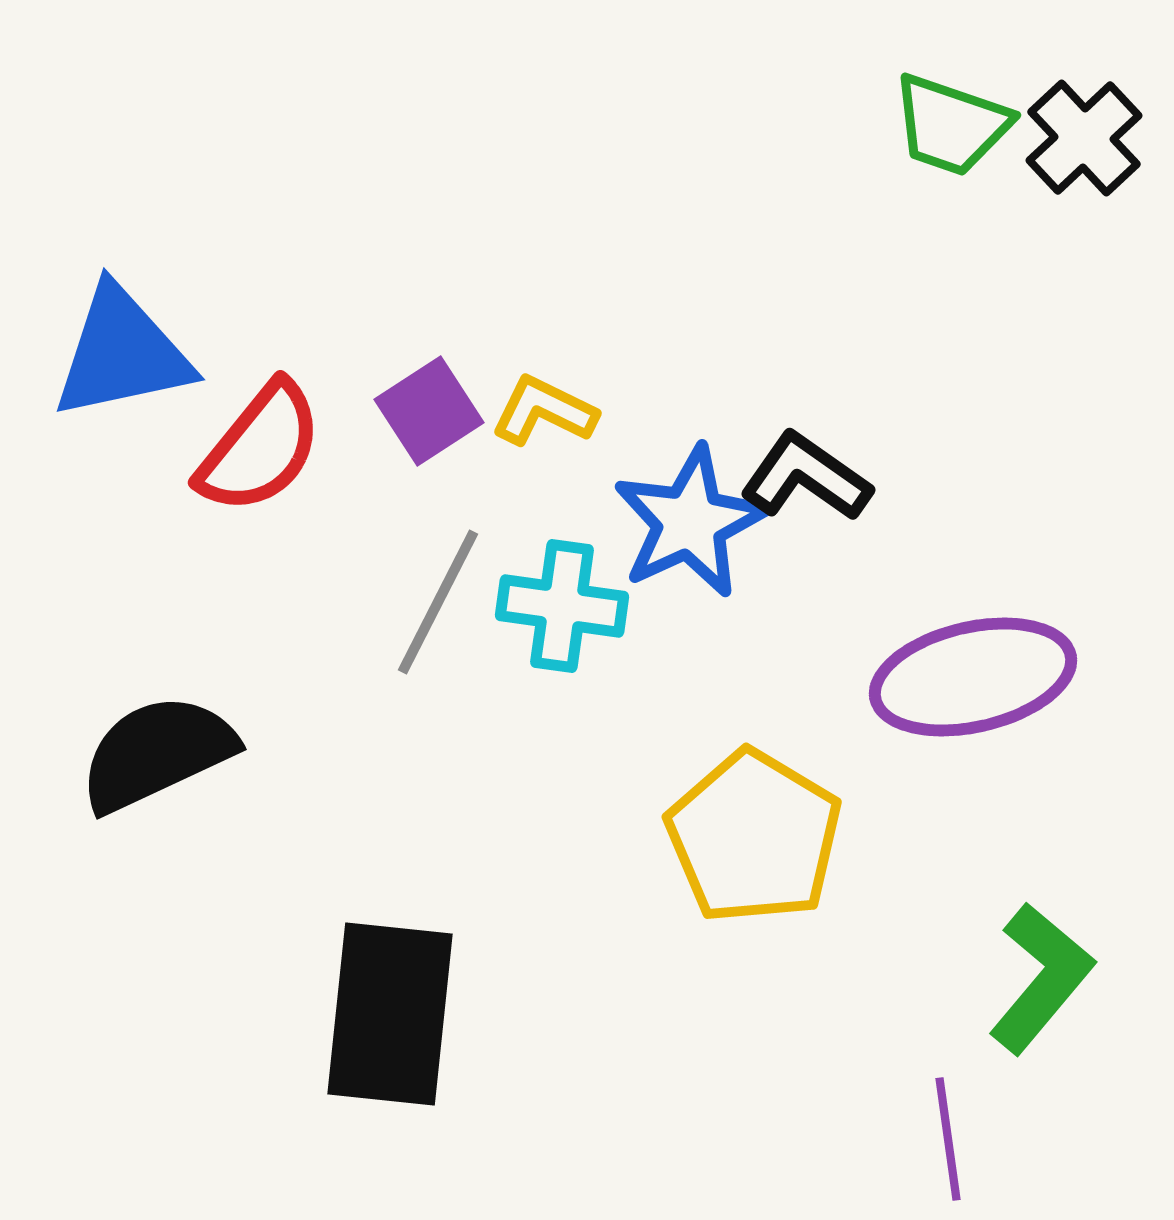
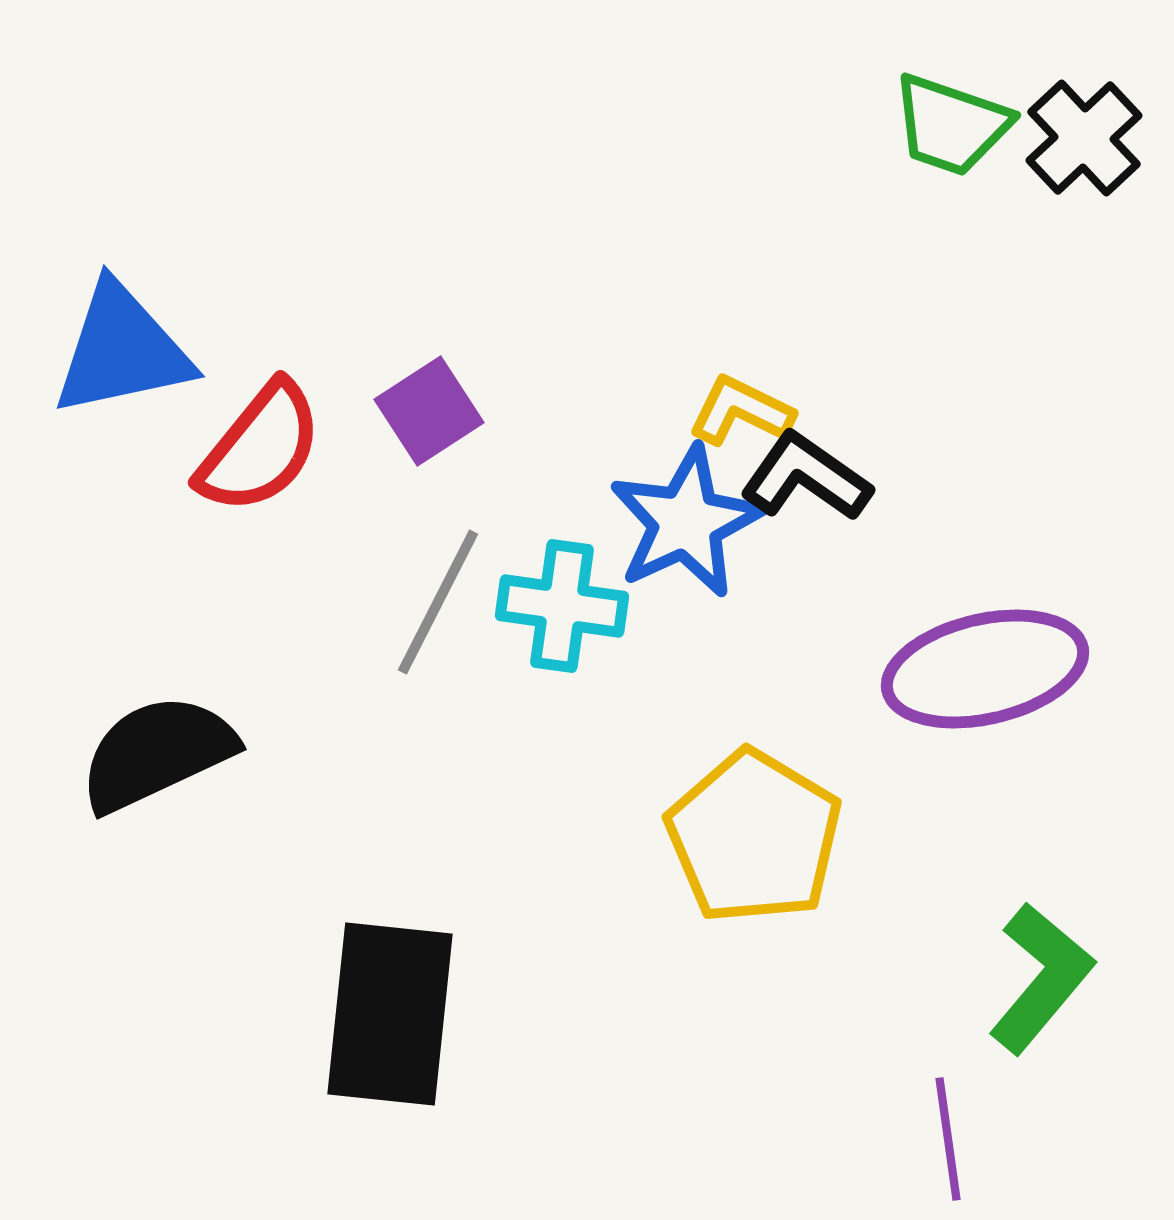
blue triangle: moved 3 px up
yellow L-shape: moved 197 px right
blue star: moved 4 px left
purple ellipse: moved 12 px right, 8 px up
